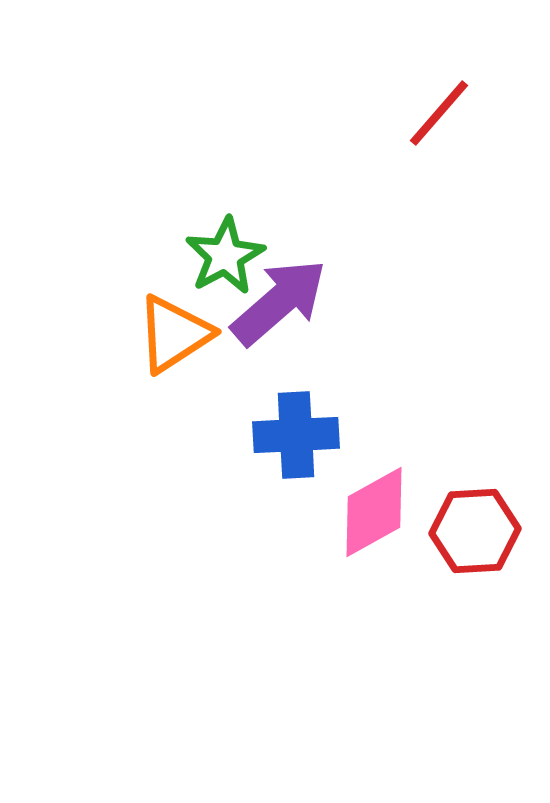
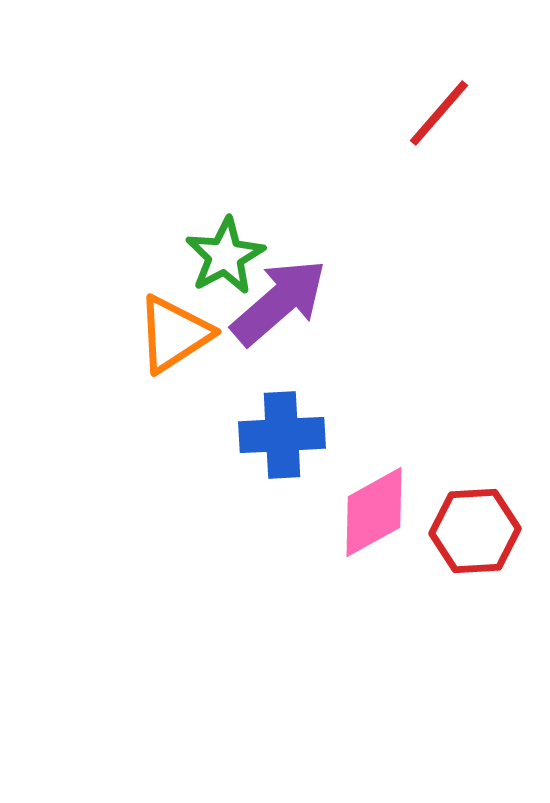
blue cross: moved 14 px left
